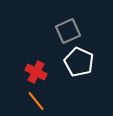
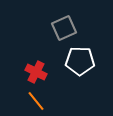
gray square: moved 4 px left, 3 px up
white pentagon: moved 1 px right, 1 px up; rotated 24 degrees counterclockwise
